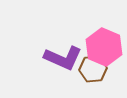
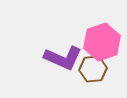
pink hexagon: moved 2 px left, 5 px up; rotated 18 degrees clockwise
